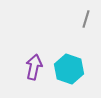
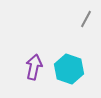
gray line: rotated 12 degrees clockwise
